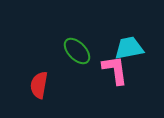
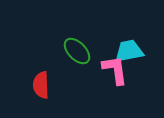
cyan trapezoid: moved 3 px down
red semicircle: moved 2 px right; rotated 12 degrees counterclockwise
